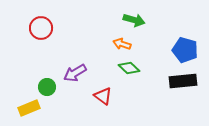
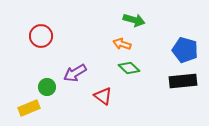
red circle: moved 8 px down
